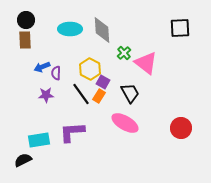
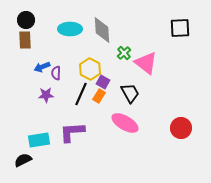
black line: rotated 60 degrees clockwise
